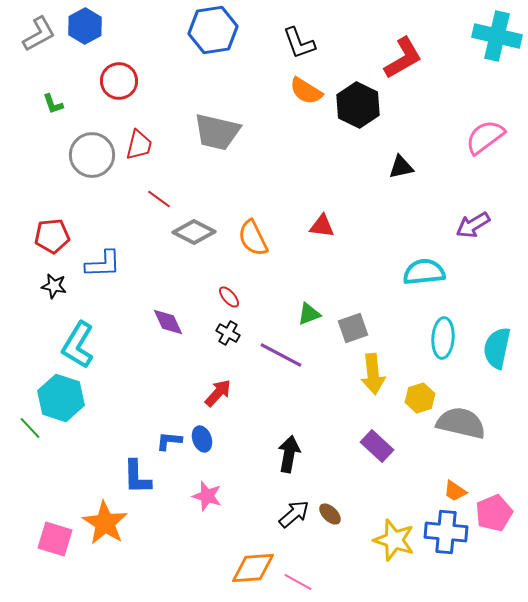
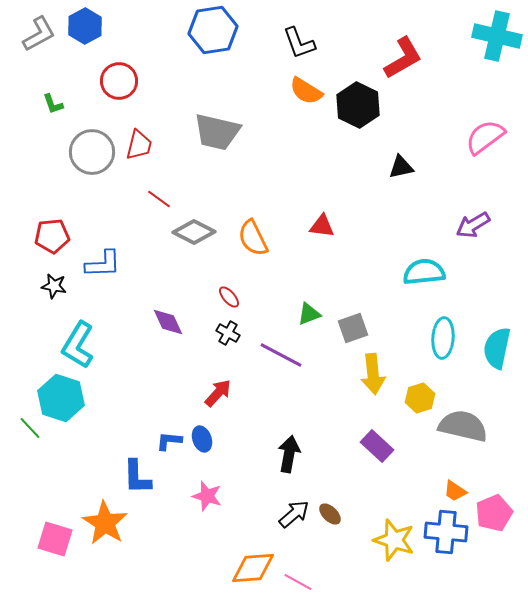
gray circle at (92, 155): moved 3 px up
gray semicircle at (461, 423): moved 2 px right, 3 px down
